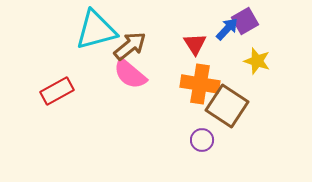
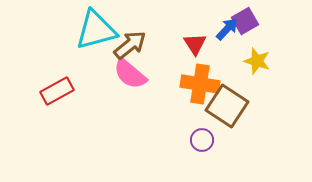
brown arrow: moved 1 px up
